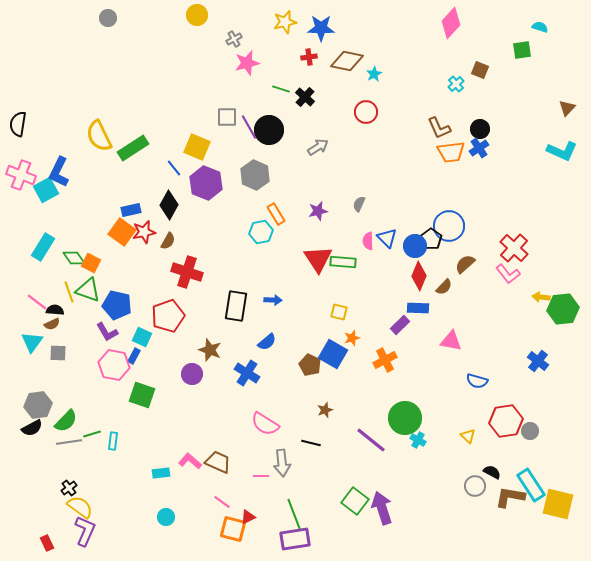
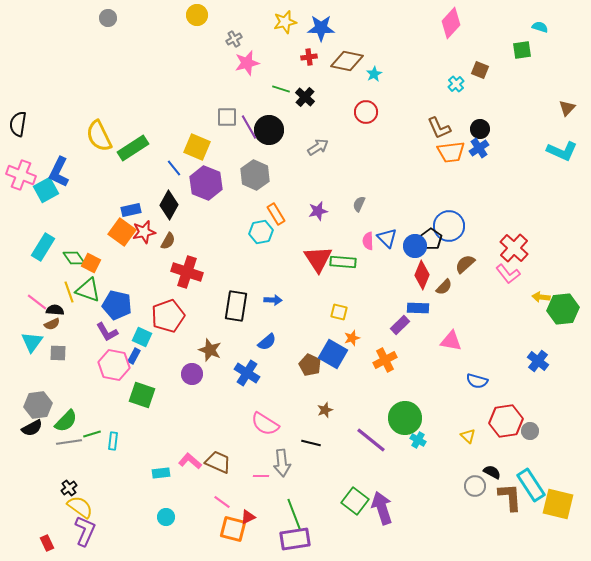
red diamond at (419, 276): moved 3 px right, 1 px up
brown L-shape at (510, 497): rotated 76 degrees clockwise
